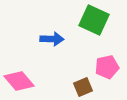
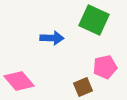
blue arrow: moved 1 px up
pink pentagon: moved 2 px left
